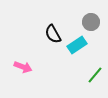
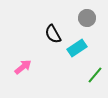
gray circle: moved 4 px left, 4 px up
cyan rectangle: moved 3 px down
pink arrow: rotated 60 degrees counterclockwise
